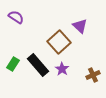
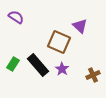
brown square: rotated 25 degrees counterclockwise
